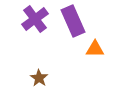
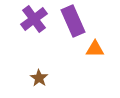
purple cross: moved 1 px left
